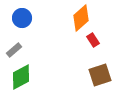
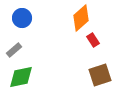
green diamond: rotated 16 degrees clockwise
